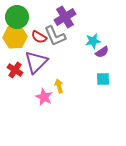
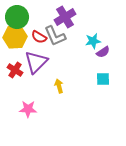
purple semicircle: moved 1 px right
pink star: moved 16 px left, 12 px down; rotated 24 degrees counterclockwise
